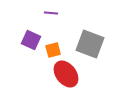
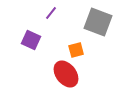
purple line: rotated 56 degrees counterclockwise
gray square: moved 8 px right, 22 px up
orange square: moved 23 px right
